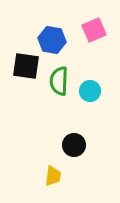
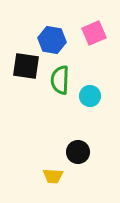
pink square: moved 3 px down
green semicircle: moved 1 px right, 1 px up
cyan circle: moved 5 px down
black circle: moved 4 px right, 7 px down
yellow trapezoid: rotated 85 degrees clockwise
